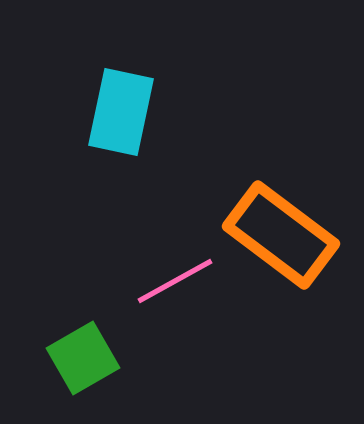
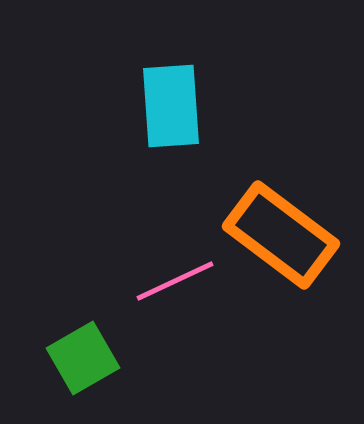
cyan rectangle: moved 50 px right, 6 px up; rotated 16 degrees counterclockwise
pink line: rotated 4 degrees clockwise
